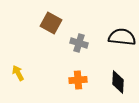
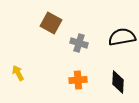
black semicircle: rotated 16 degrees counterclockwise
